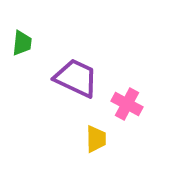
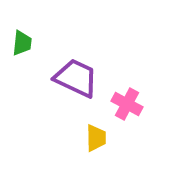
yellow trapezoid: moved 1 px up
